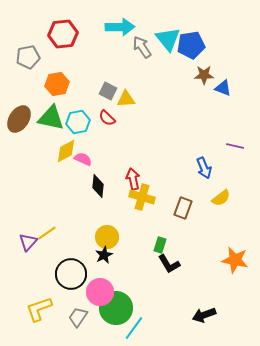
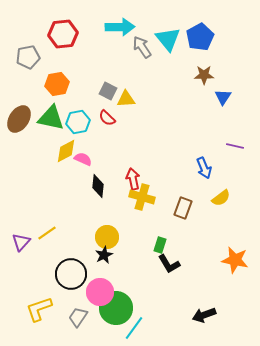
blue pentagon: moved 9 px right, 8 px up; rotated 20 degrees counterclockwise
blue triangle: moved 9 px down; rotated 42 degrees clockwise
purple triangle: moved 7 px left
